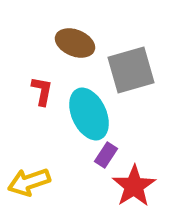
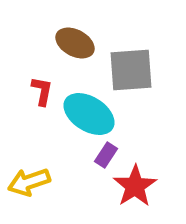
brown ellipse: rotated 6 degrees clockwise
gray square: rotated 12 degrees clockwise
cyan ellipse: rotated 33 degrees counterclockwise
red star: moved 1 px right
